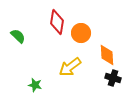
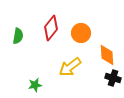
red diamond: moved 6 px left, 6 px down; rotated 30 degrees clockwise
green semicircle: rotated 56 degrees clockwise
green star: rotated 24 degrees counterclockwise
